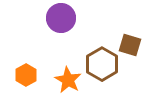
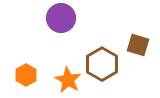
brown square: moved 8 px right
